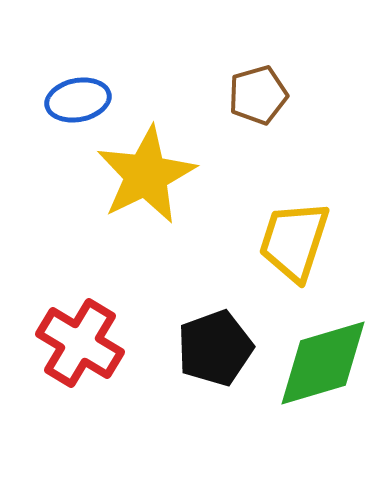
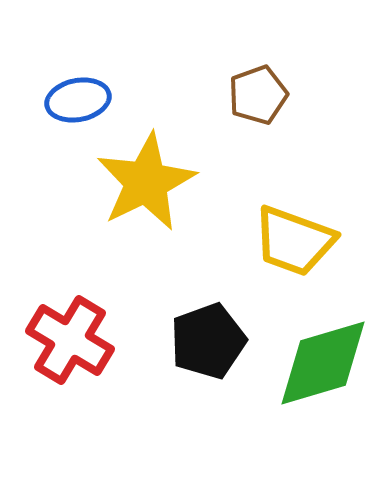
brown pentagon: rotated 4 degrees counterclockwise
yellow star: moved 7 px down
yellow trapezoid: rotated 88 degrees counterclockwise
red cross: moved 10 px left, 3 px up
black pentagon: moved 7 px left, 7 px up
